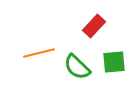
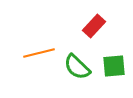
green square: moved 4 px down
